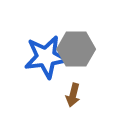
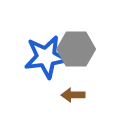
brown arrow: rotated 75 degrees clockwise
